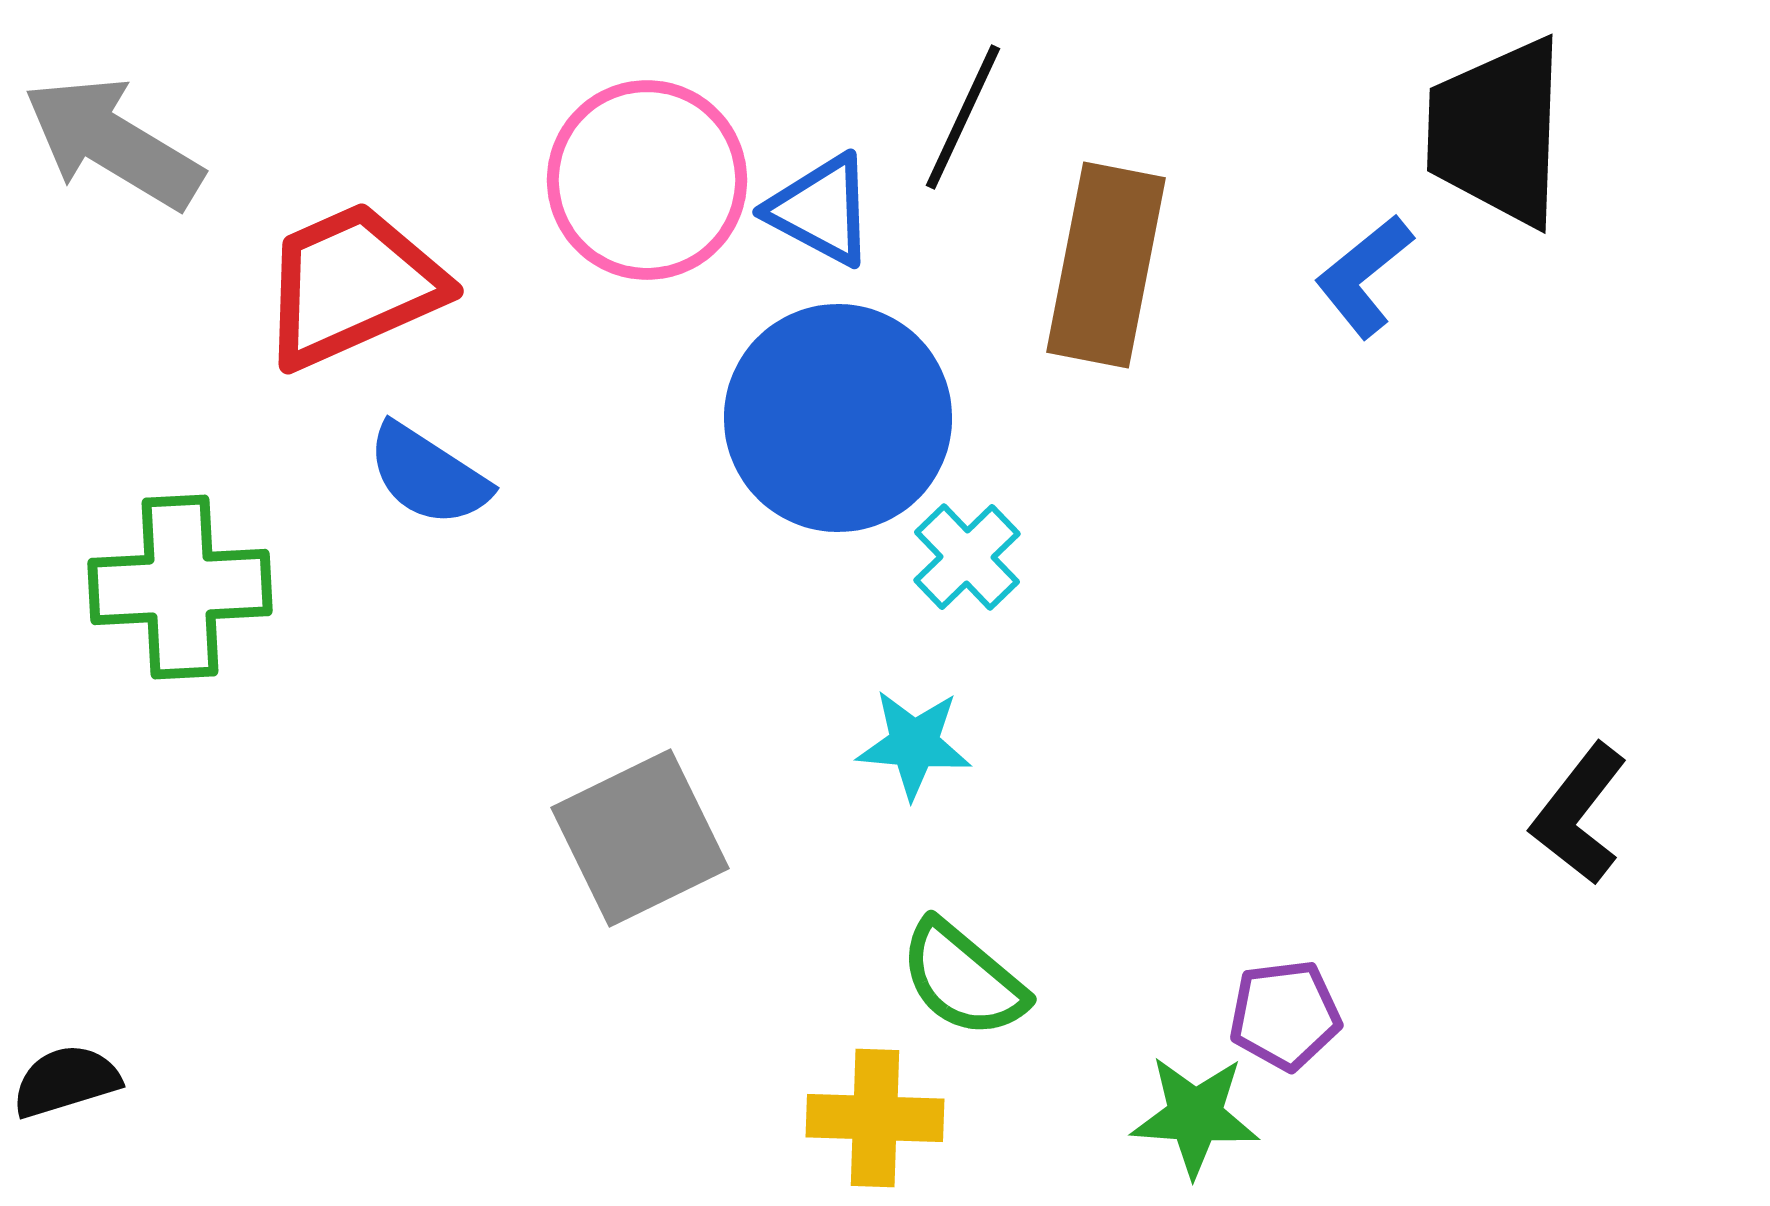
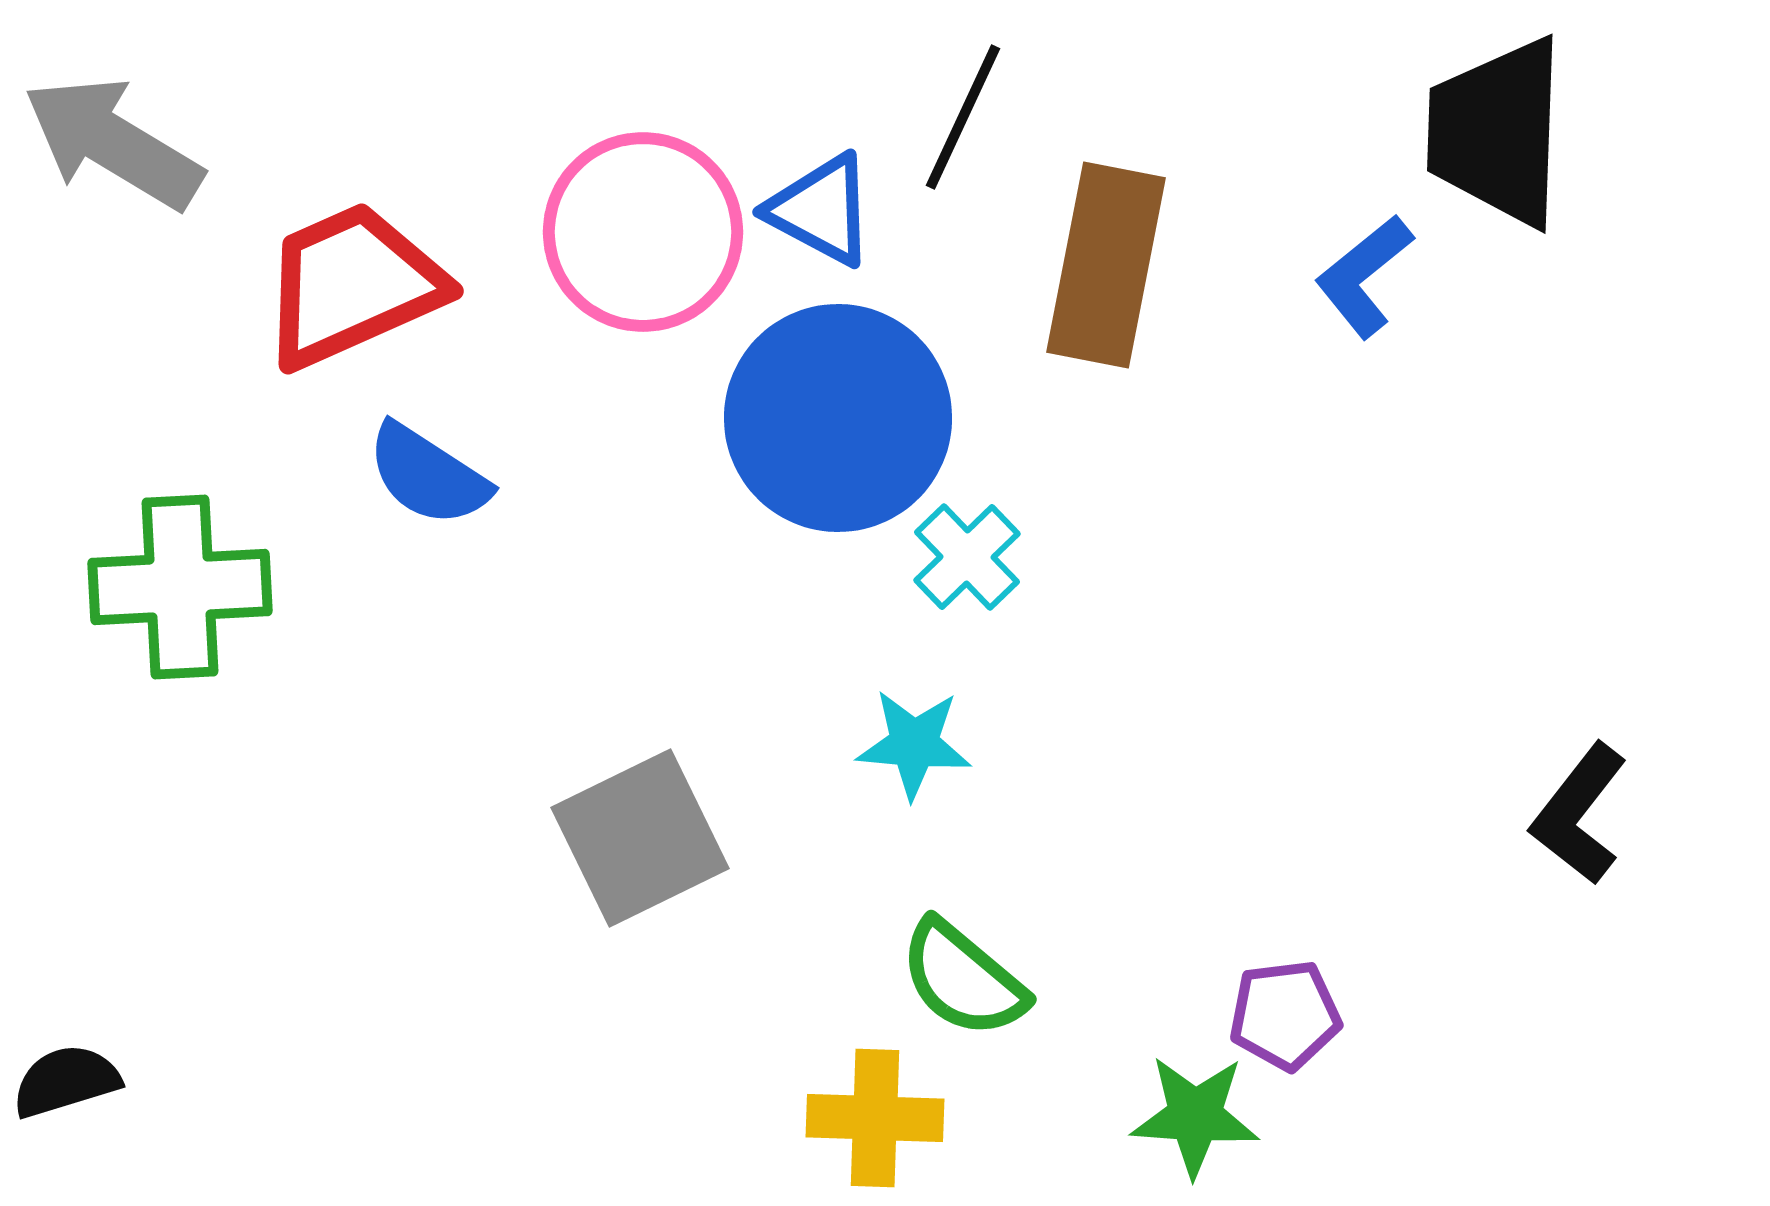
pink circle: moved 4 px left, 52 px down
